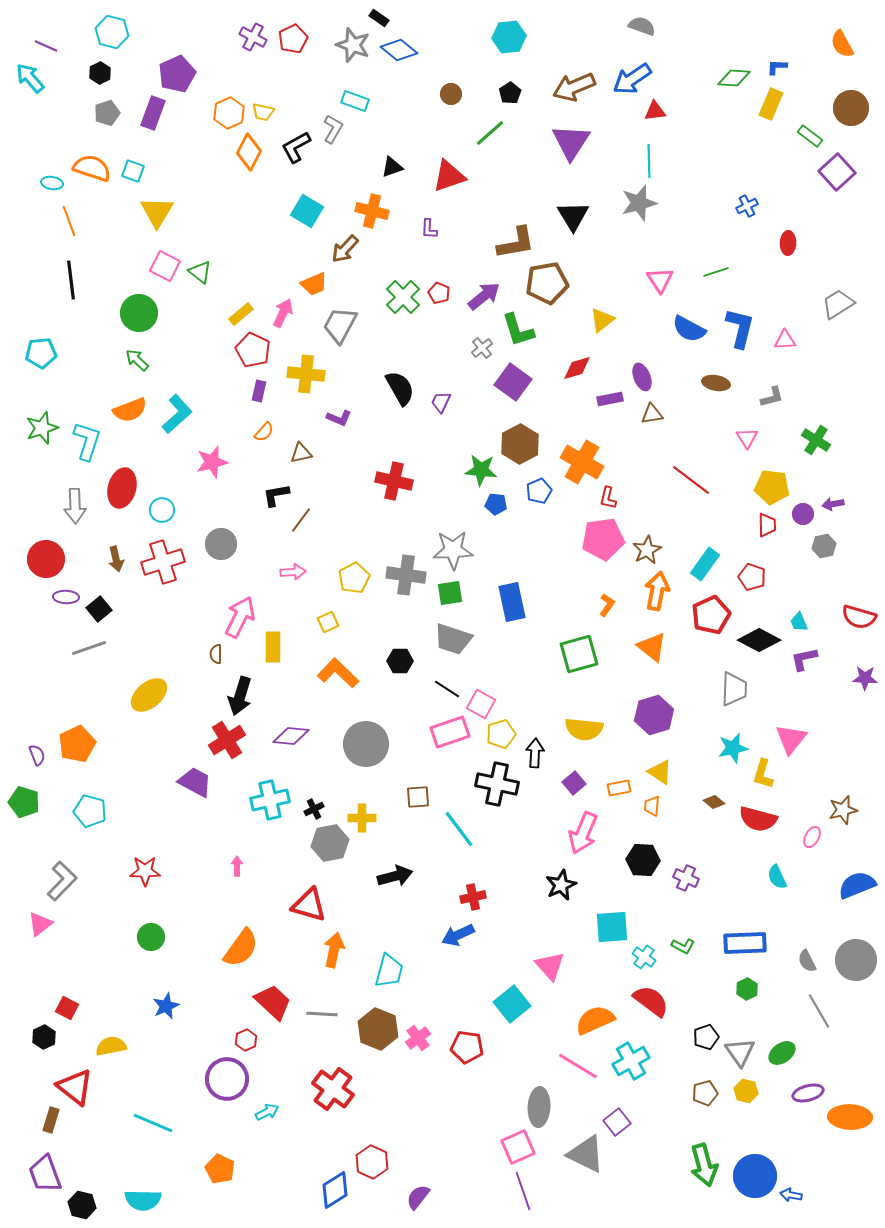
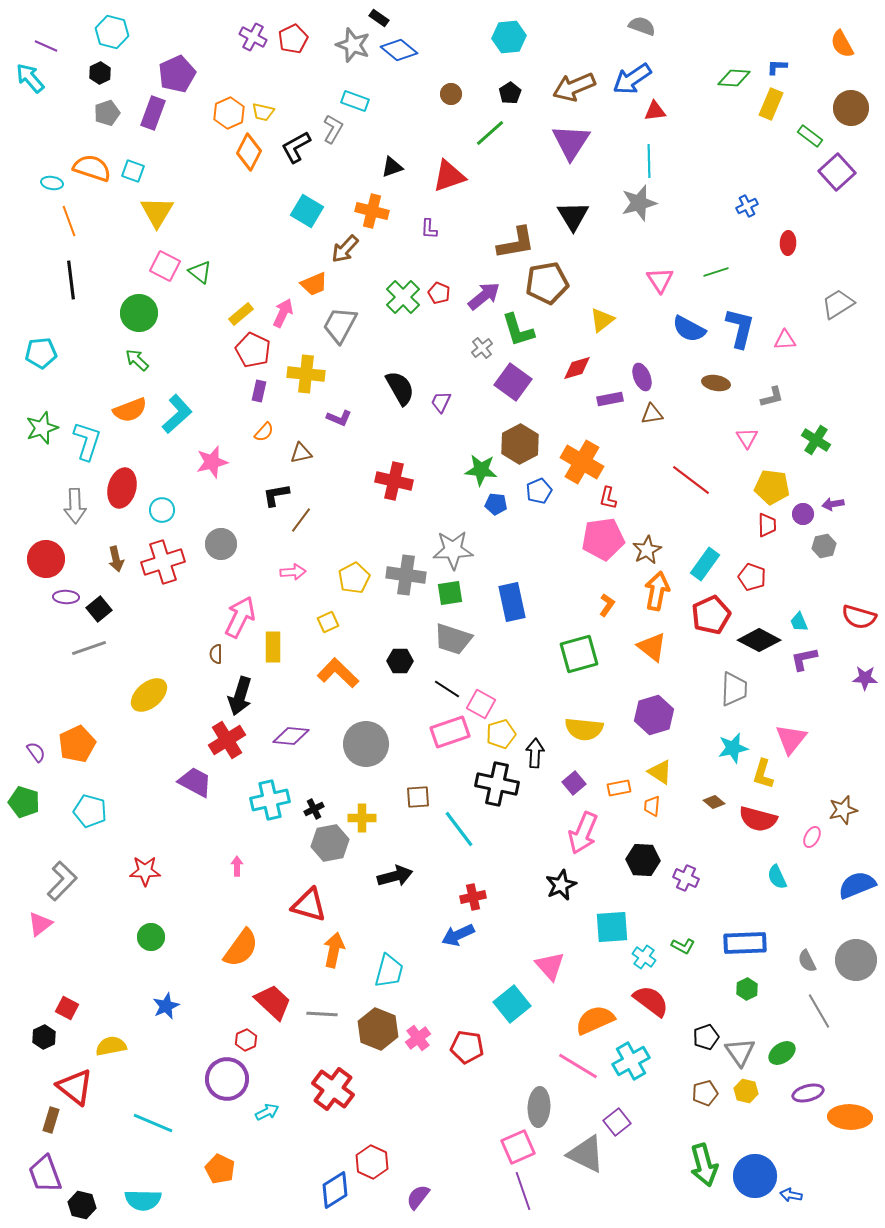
purple semicircle at (37, 755): moved 1 px left, 3 px up; rotated 15 degrees counterclockwise
